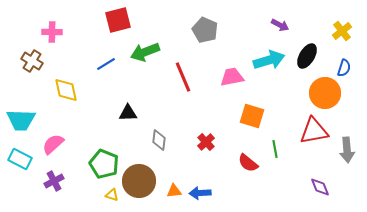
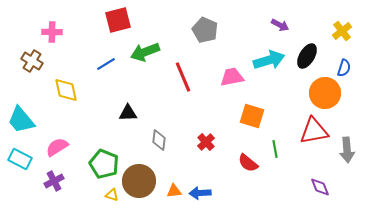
cyan trapezoid: rotated 48 degrees clockwise
pink semicircle: moved 4 px right, 3 px down; rotated 10 degrees clockwise
